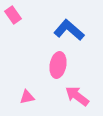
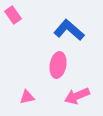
pink arrow: rotated 60 degrees counterclockwise
